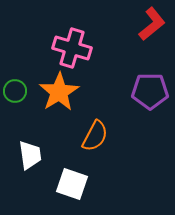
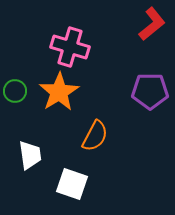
pink cross: moved 2 px left, 1 px up
